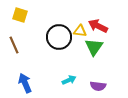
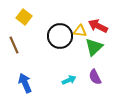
yellow square: moved 4 px right, 2 px down; rotated 21 degrees clockwise
black circle: moved 1 px right, 1 px up
green triangle: rotated 12 degrees clockwise
purple semicircle: moved 3 px left, 9 px up; rotated 56 degrees clockwise
